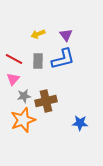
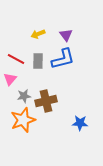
red line: moved 2 px right
pink triangle: moved 3 px left
